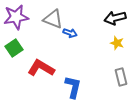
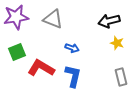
black arrow: moved 6 px left, 3 px down
blue arrow: moved 2 px right, 15 px down
green square: moved 3 px right, 4 px down; rotated 12 degrees clockwise
blue L-shape: moved 11 px up
